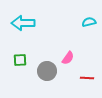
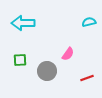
pink semicircle: moved 4 px up
red line: rotated 24 degrees counterclockwise
